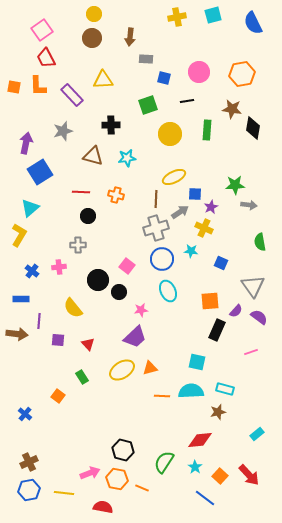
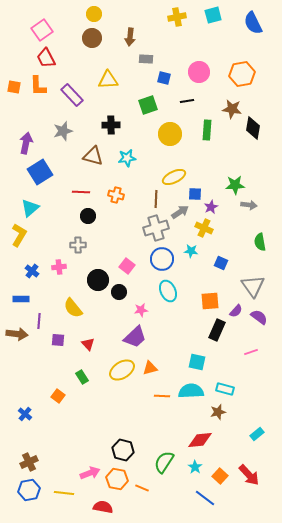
yellow triangle at (103, 80): moved 5 px right
